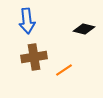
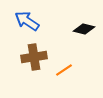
blue arrow: rotated 130 degrees clockwise
